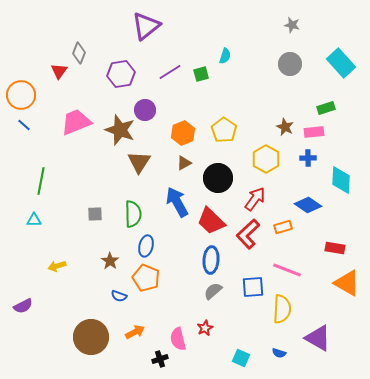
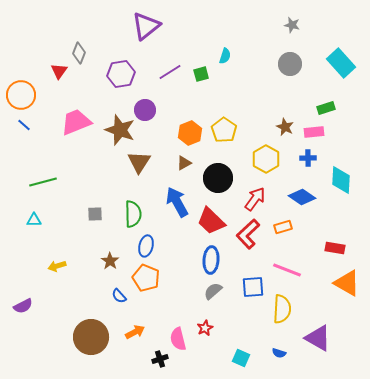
orange hexagon at (183, 133): moved 7 px right
green line at (41, 181): moved 2 px right, 1 px down; rotated 64 degrees clockwise
blue diamond at (308, 205): moved 6 px left, 8 px up
blue semicircle at (119, 296): rotated 28 degrees clockwise
